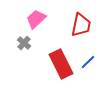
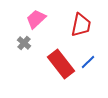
red rectangle: rotated 12 degrees counterclockwise
